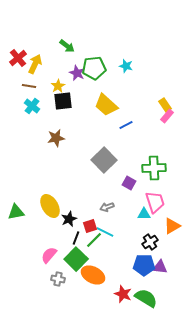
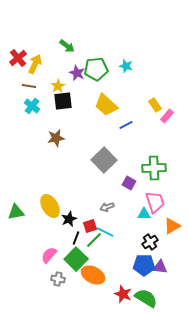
green pentagon: moved 2 px right, 1 px down
yellow rectangle: moved 10 px left
